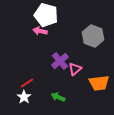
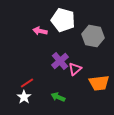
white pentagon: moved 17 px right, 5 px down
gray hexagon: rotated 10 degrees counterclockwise
